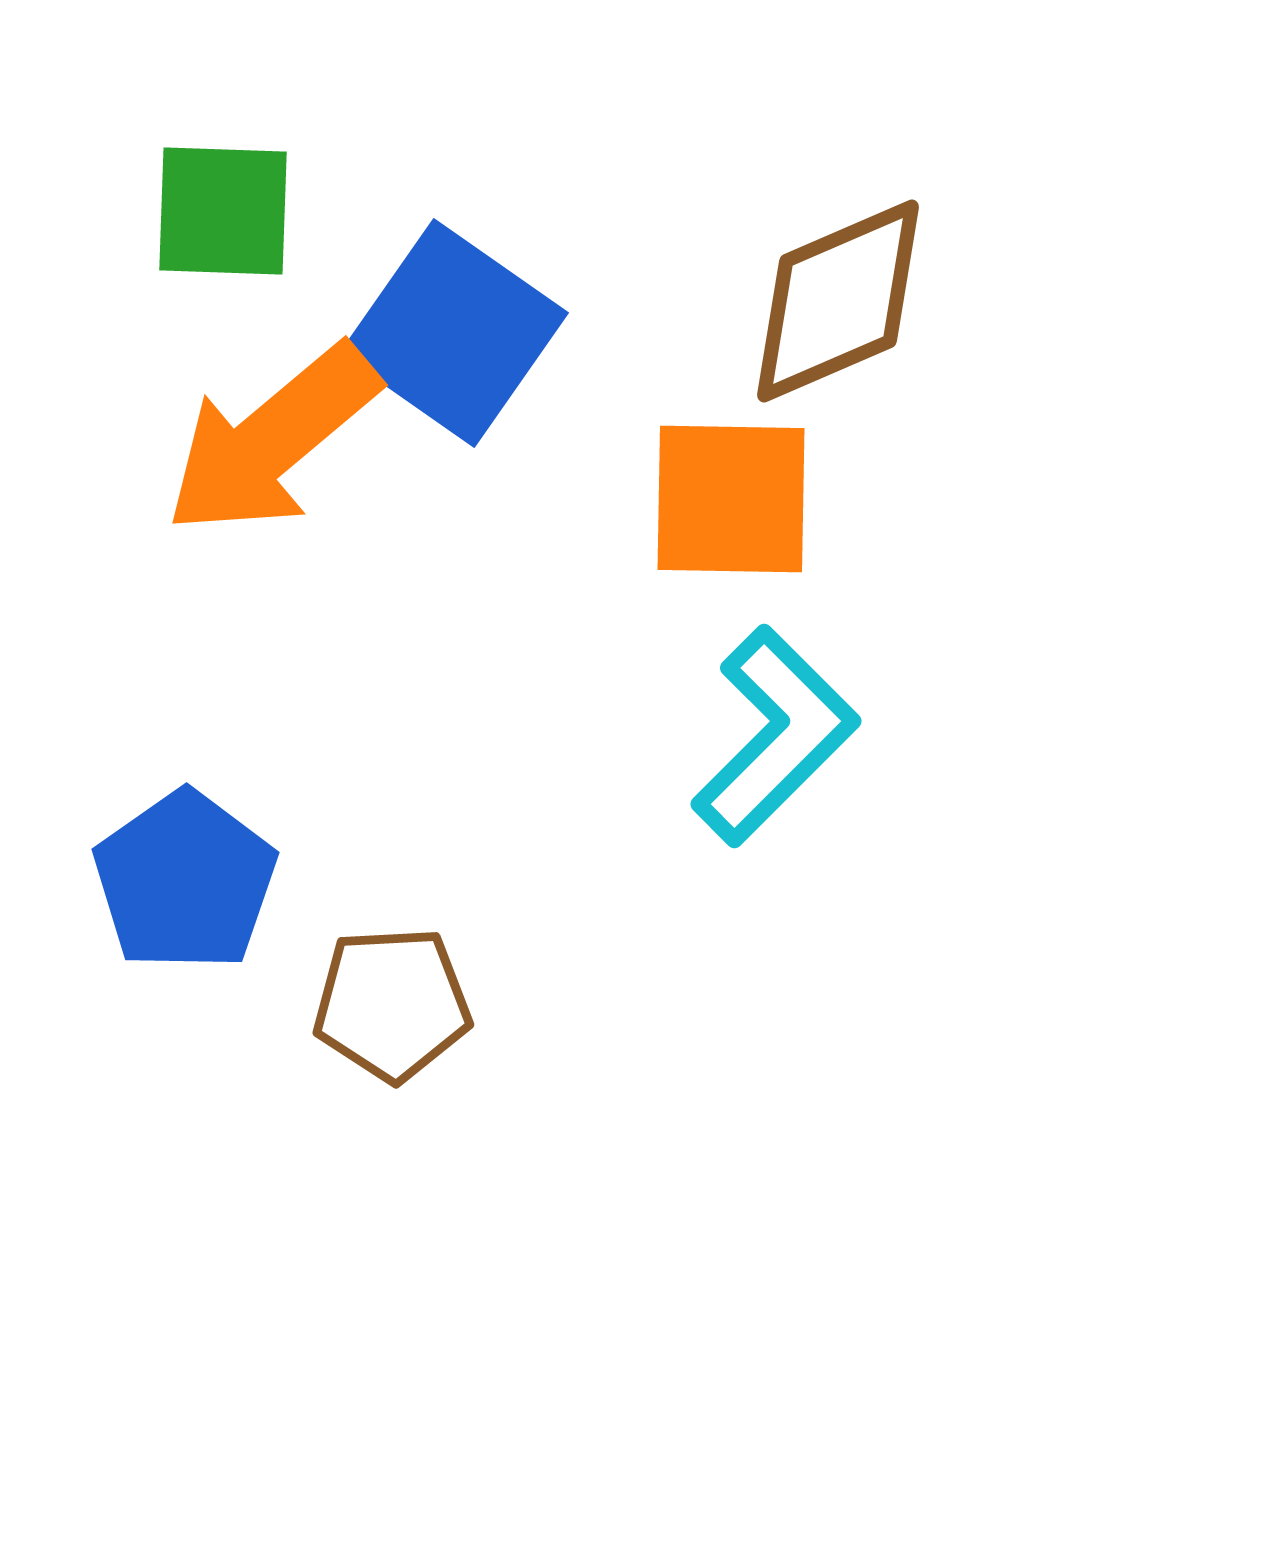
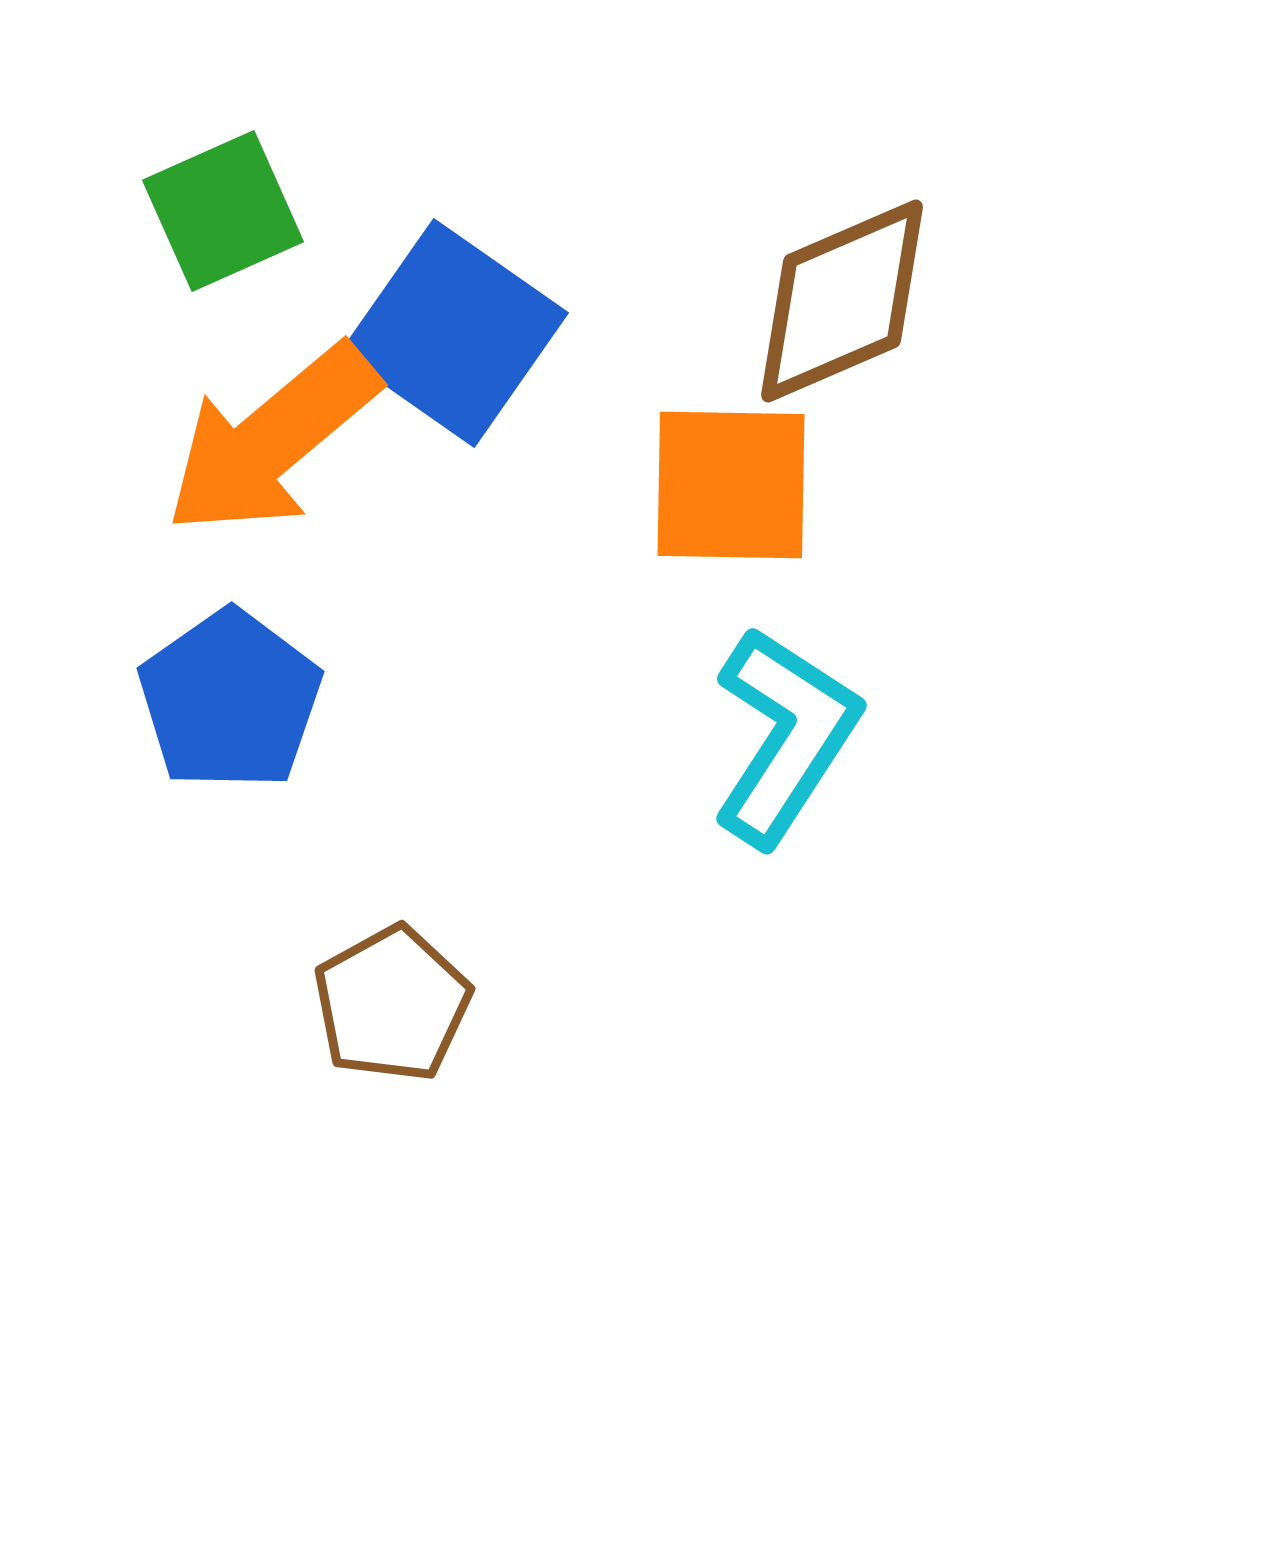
green square: rotated 26 degrees counterclockwise
brown diamond: moved 4 px right
orange square: moved 14 px up
cyan L-shape: moved 10 px right; rotated 12 degrees counterclockwise
blue pentagon: moved 45 px right, 181 px up
brown pentagon: rotated 26 degrees counterclockwise
